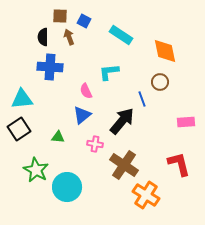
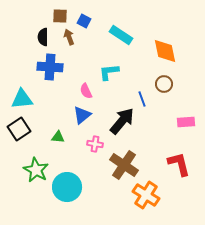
brown circle: moved 4 px right, 2 px down
